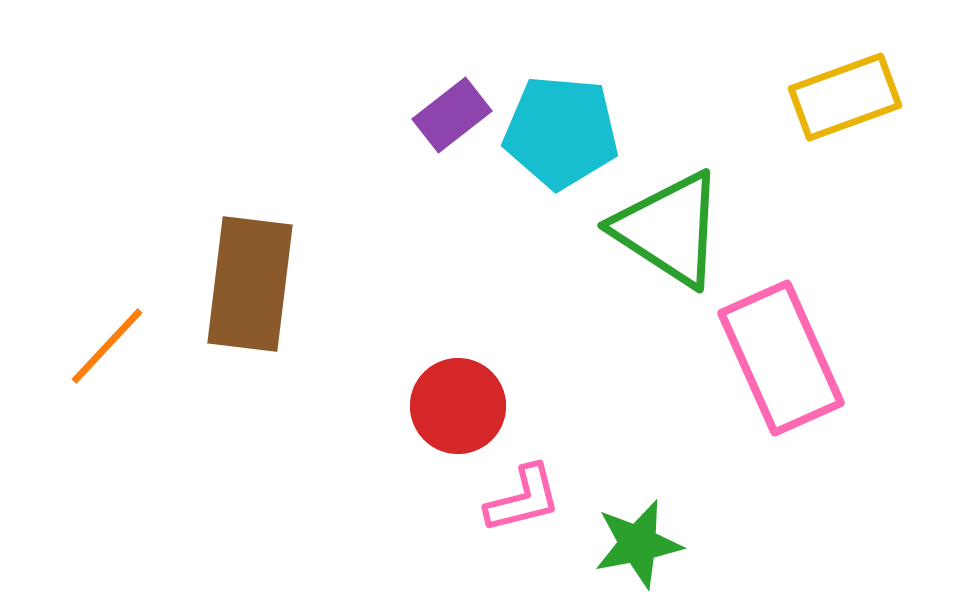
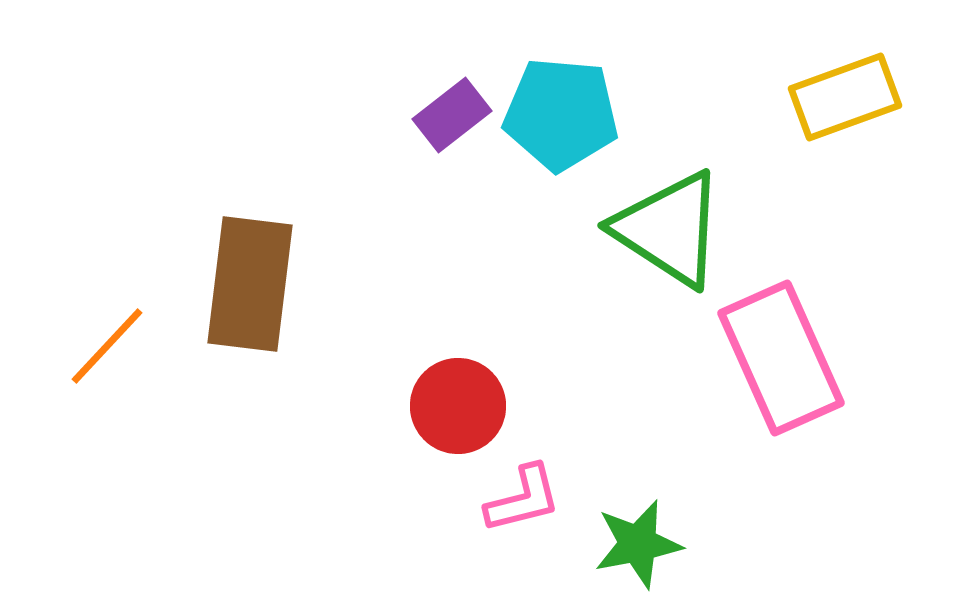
cyan pentagon: moved 18 px up
